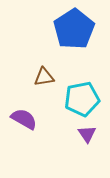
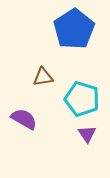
brown triangle: moved 1 px left
cyan pentagon: rotated 28 degrees clockwise
